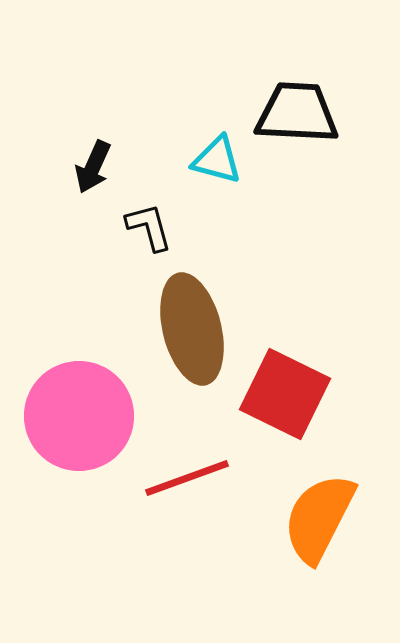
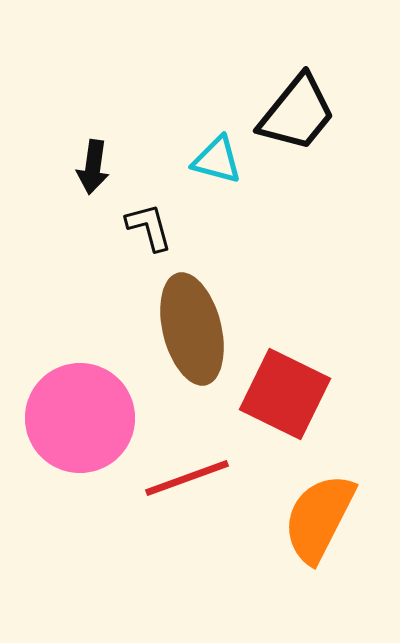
black trapezoid: rotated 126 degrees clockwise
black arrow: rotated 16 degrees counterclockwise
pink circle: moved 1 px right, 2 px down
